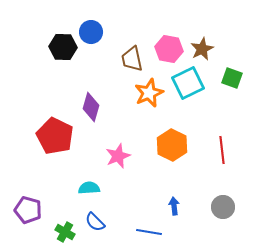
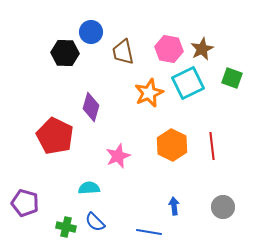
black hexagon: moved 2 px right, 6 px down
brown trapezoid: moved 9 px left, 7 px up
red line: moved 10 px left, 4 px up
purple pentagon: moved 3 px left, 7 px up
green cross: moved 1 px right, 5 px up; rotated 18 degrees counterclockwise
